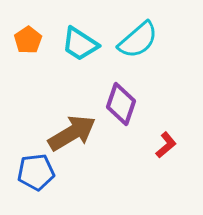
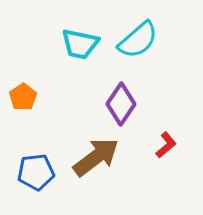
orange pentagon: moved 5 px left, 57 px down
cyan trapezoid: rotated 21 degrees counterclockwise
purple diamond: rotated 15 degrees clockwise
brown arrow: moved 24 px right, 24 px down; rotated 6 degrees counterclockwise
